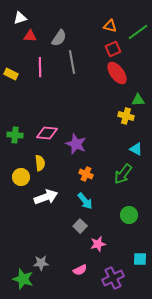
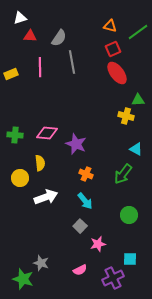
yellow rectangle: rotated 48 degrees counterclockwise
yellow circle: moved 1 px left, 1 px down
cyan square: moved 10 px left
gray star: rotated 21 degrees clockwise
